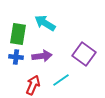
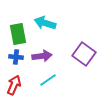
cyan arrow: rotated 15 degrees counterclockwise
green rectangle: rotated 20 degrees counterclockwise
cyan line: moved 13 px left
red arrow: moved 19 px left
